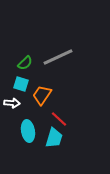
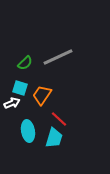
cyan square: moved 1 px left, 4 px down
white arrow: rotated 28 degrees counterclockwise
